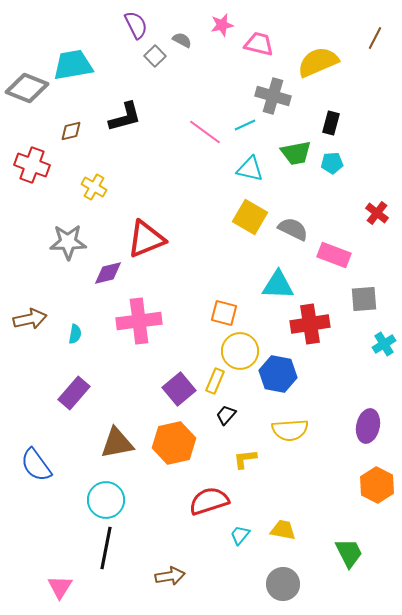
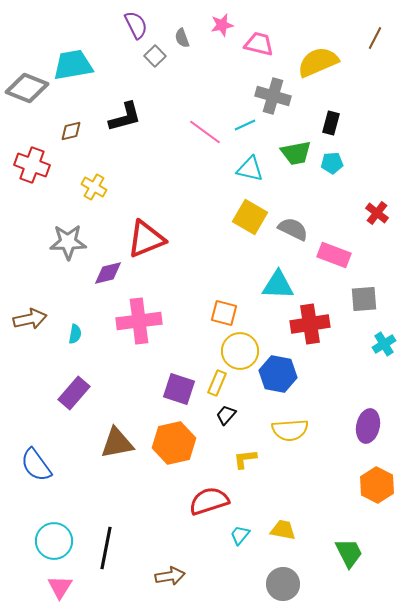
gray semicircle at (182, 40): moved 2 px up; rotated 138 degrees counterclockwise
yellow rectangle at (215, 381): moved 2 px right, 2 px down
purple square at (179, 389): rotated 32 degrees counterclockwise
cyan circle at (106, 500): moved 52 px left, 41 px down
